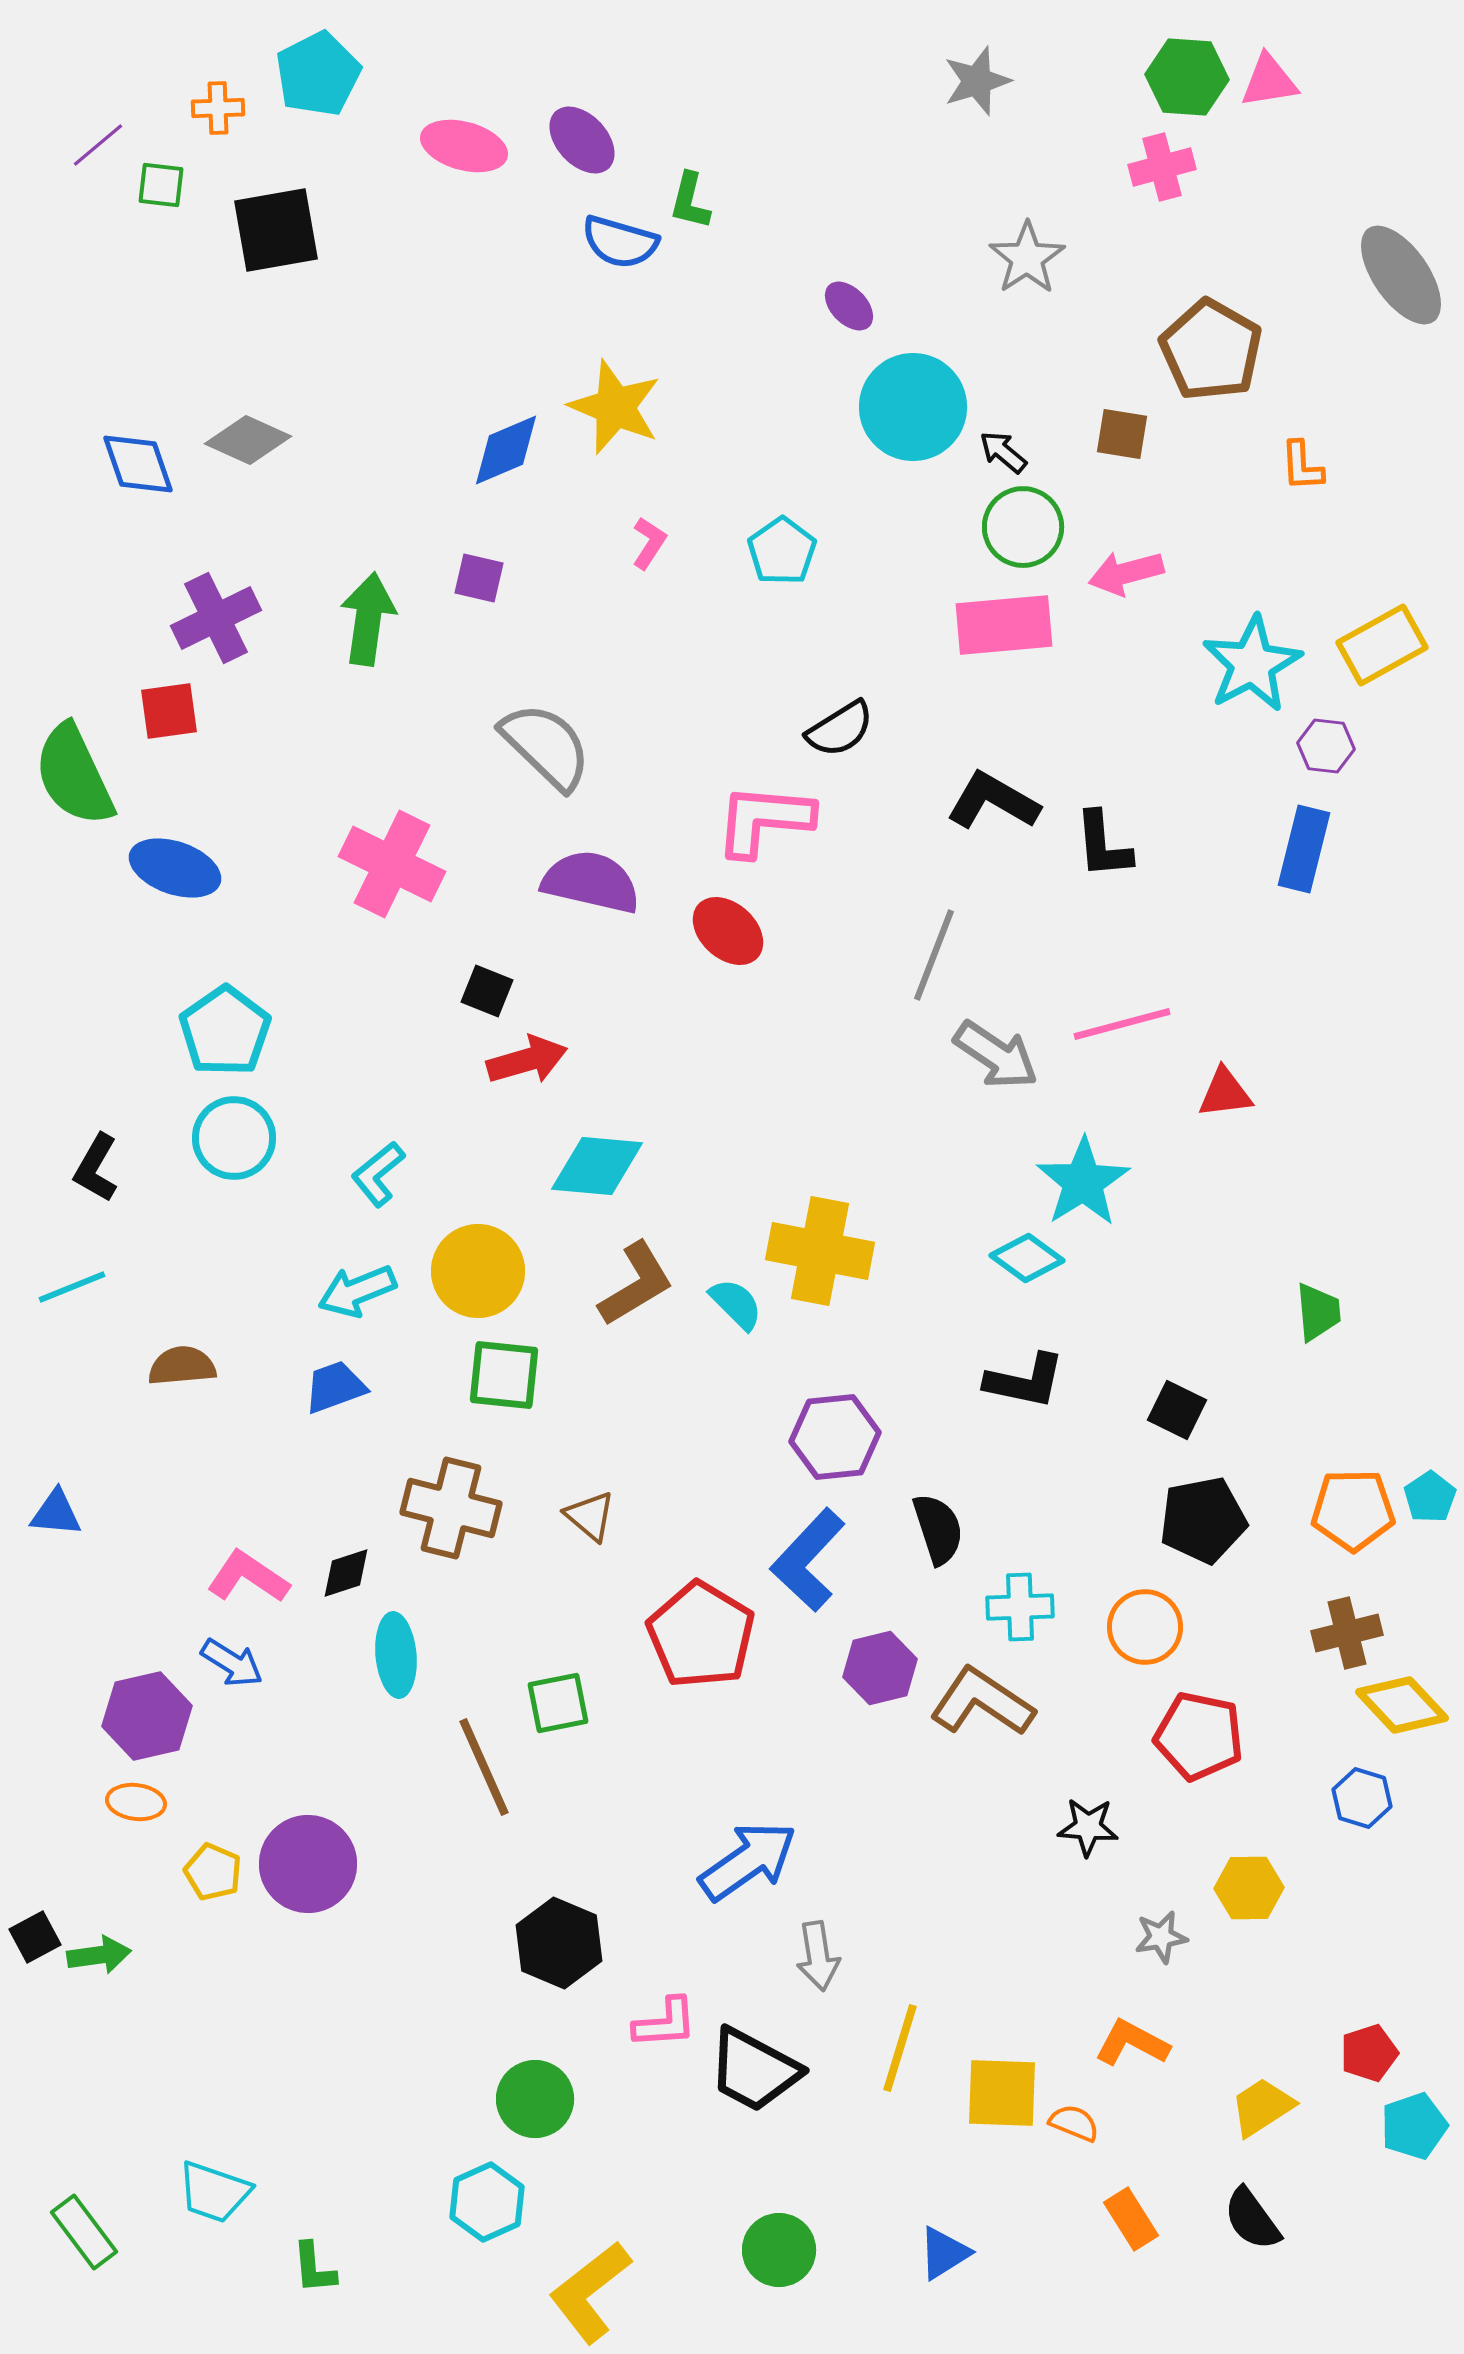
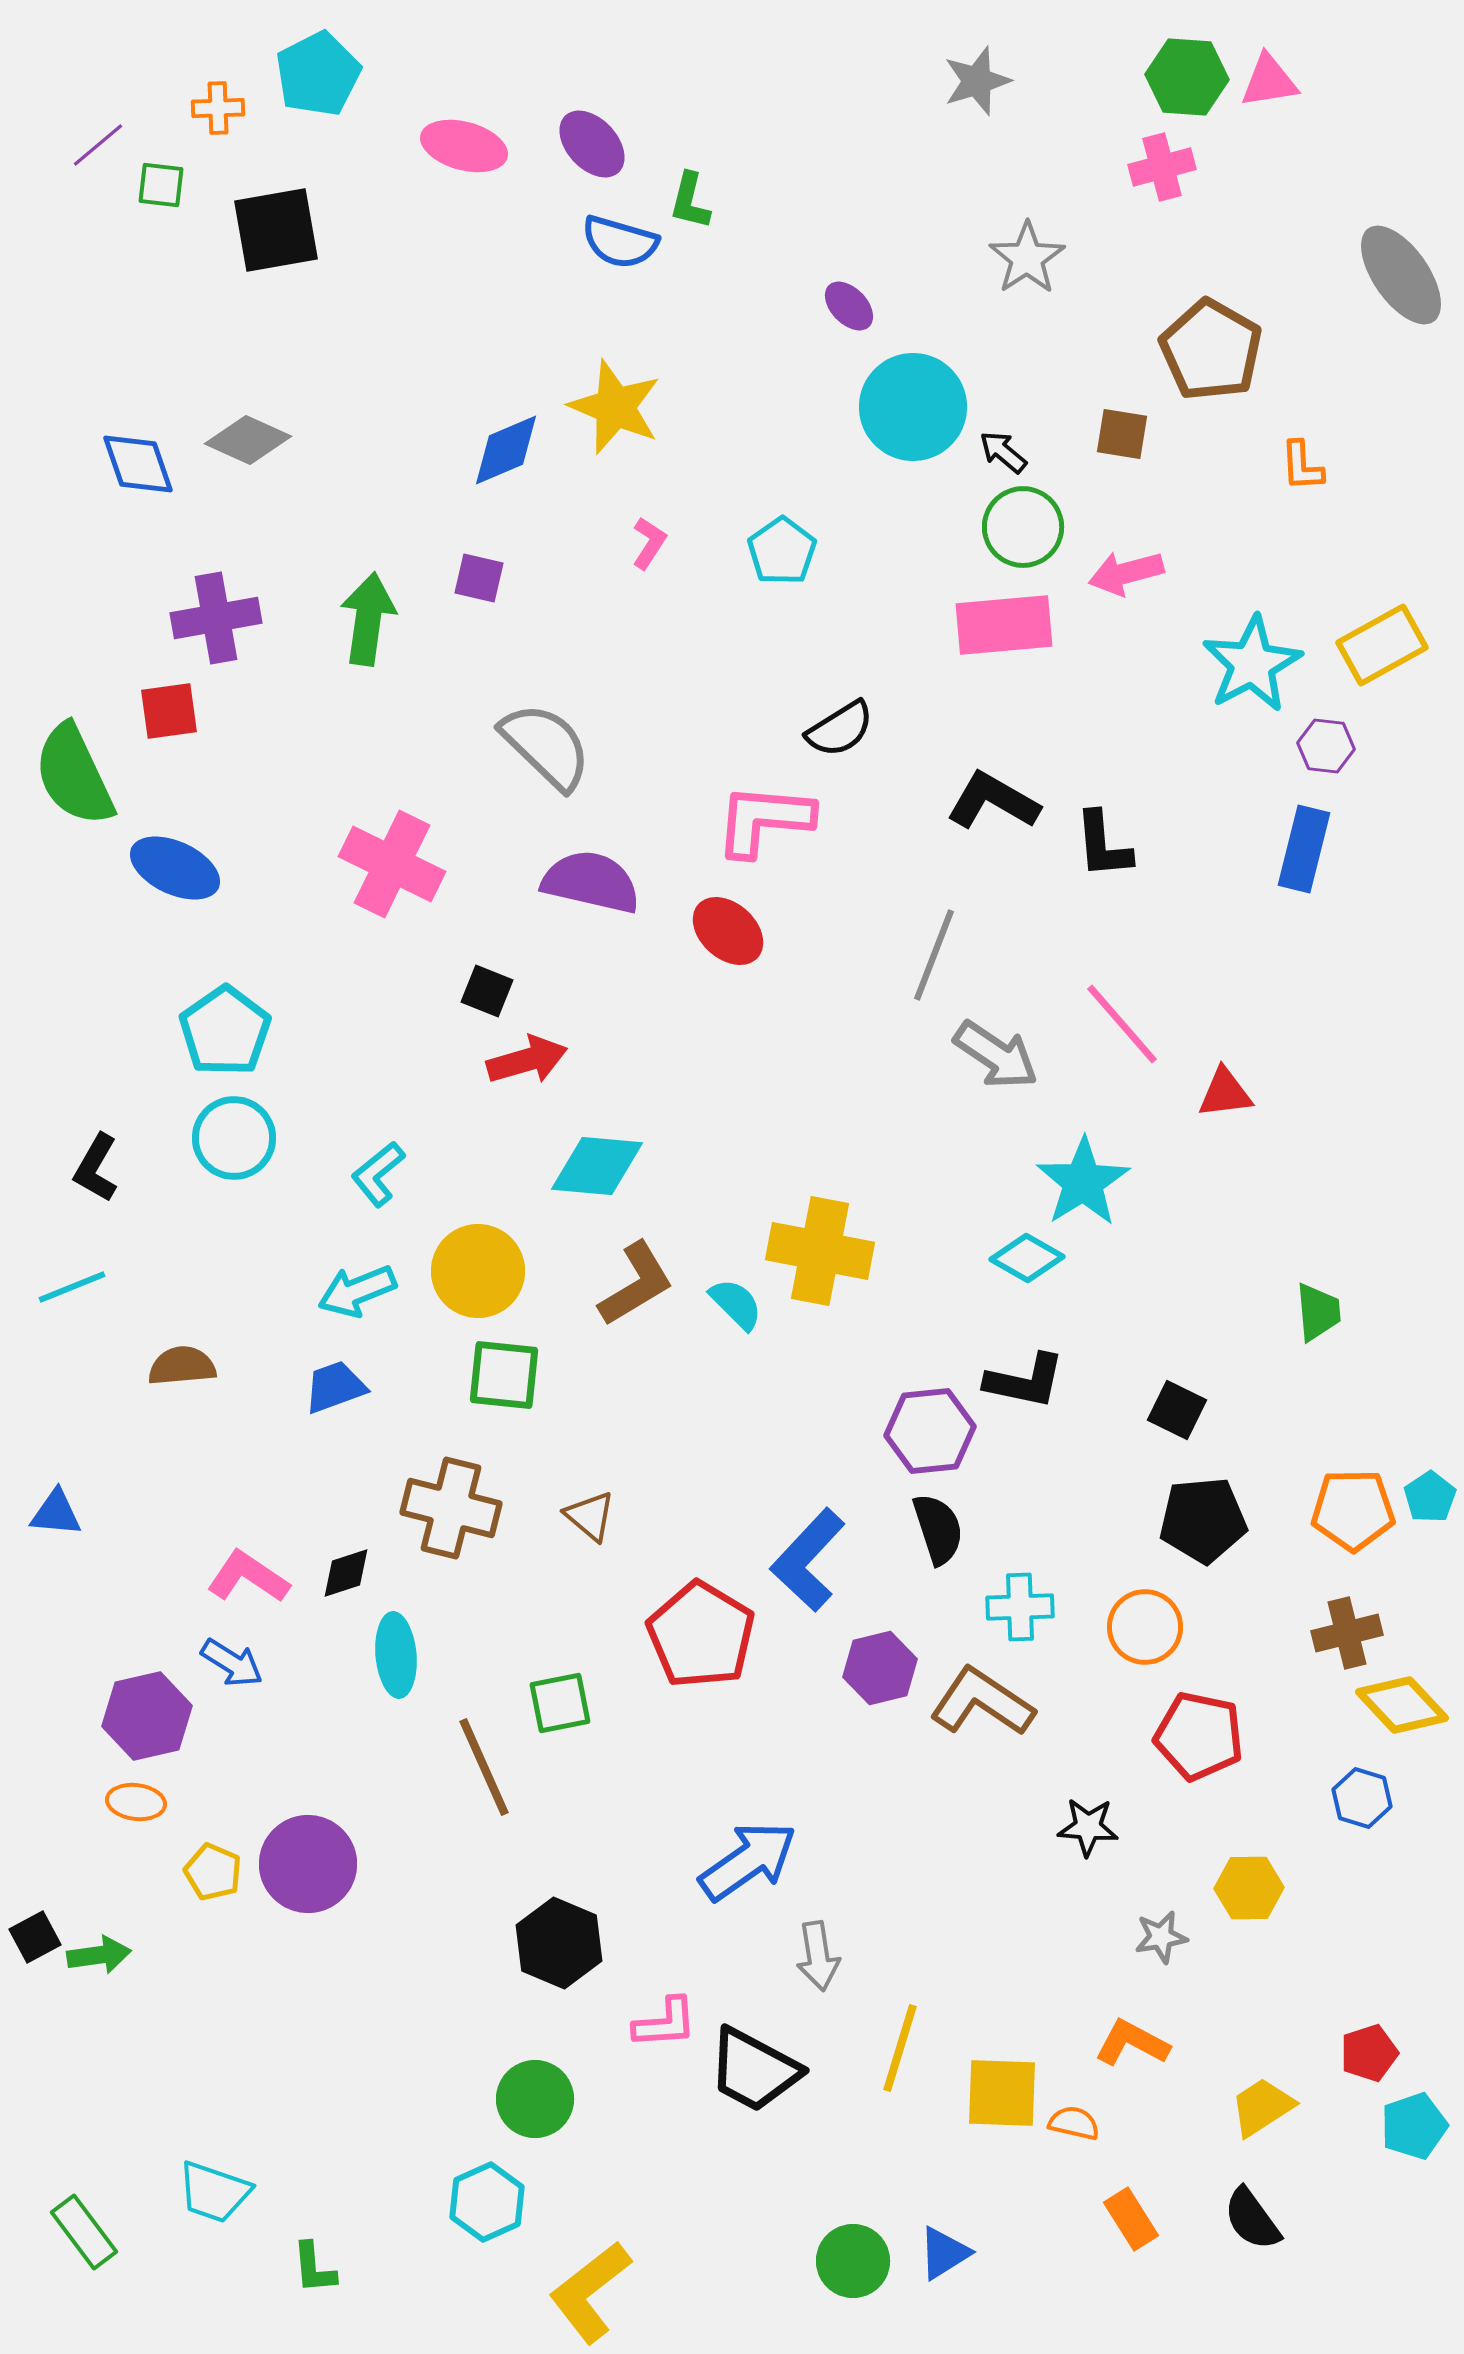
purple ellipse at (582, 140): moved 10 px right, 4 px down
purple cross at (216, 618): rotated 16 degrees clockwise
blue ellipse at (175, 868): rotated 6 degrees clockwise
pink line at (1122, 1024): rotated 64 degrees clockwise
cyan diamond at (1027, 1258): rotated 6 degrees counterclockwise
purple hexagon at (835, 1437): moved 95 px right, 6 px up
black pentagon at (1203, 1520): rotated 6 degrees clockwise
green square at (558, 1703): moved 2 px right
orange semicircle at (1074, 2123): rotated 9 degrees counterclockwise
green circle at (779, 2250): moved 74 px right, 11 px down
